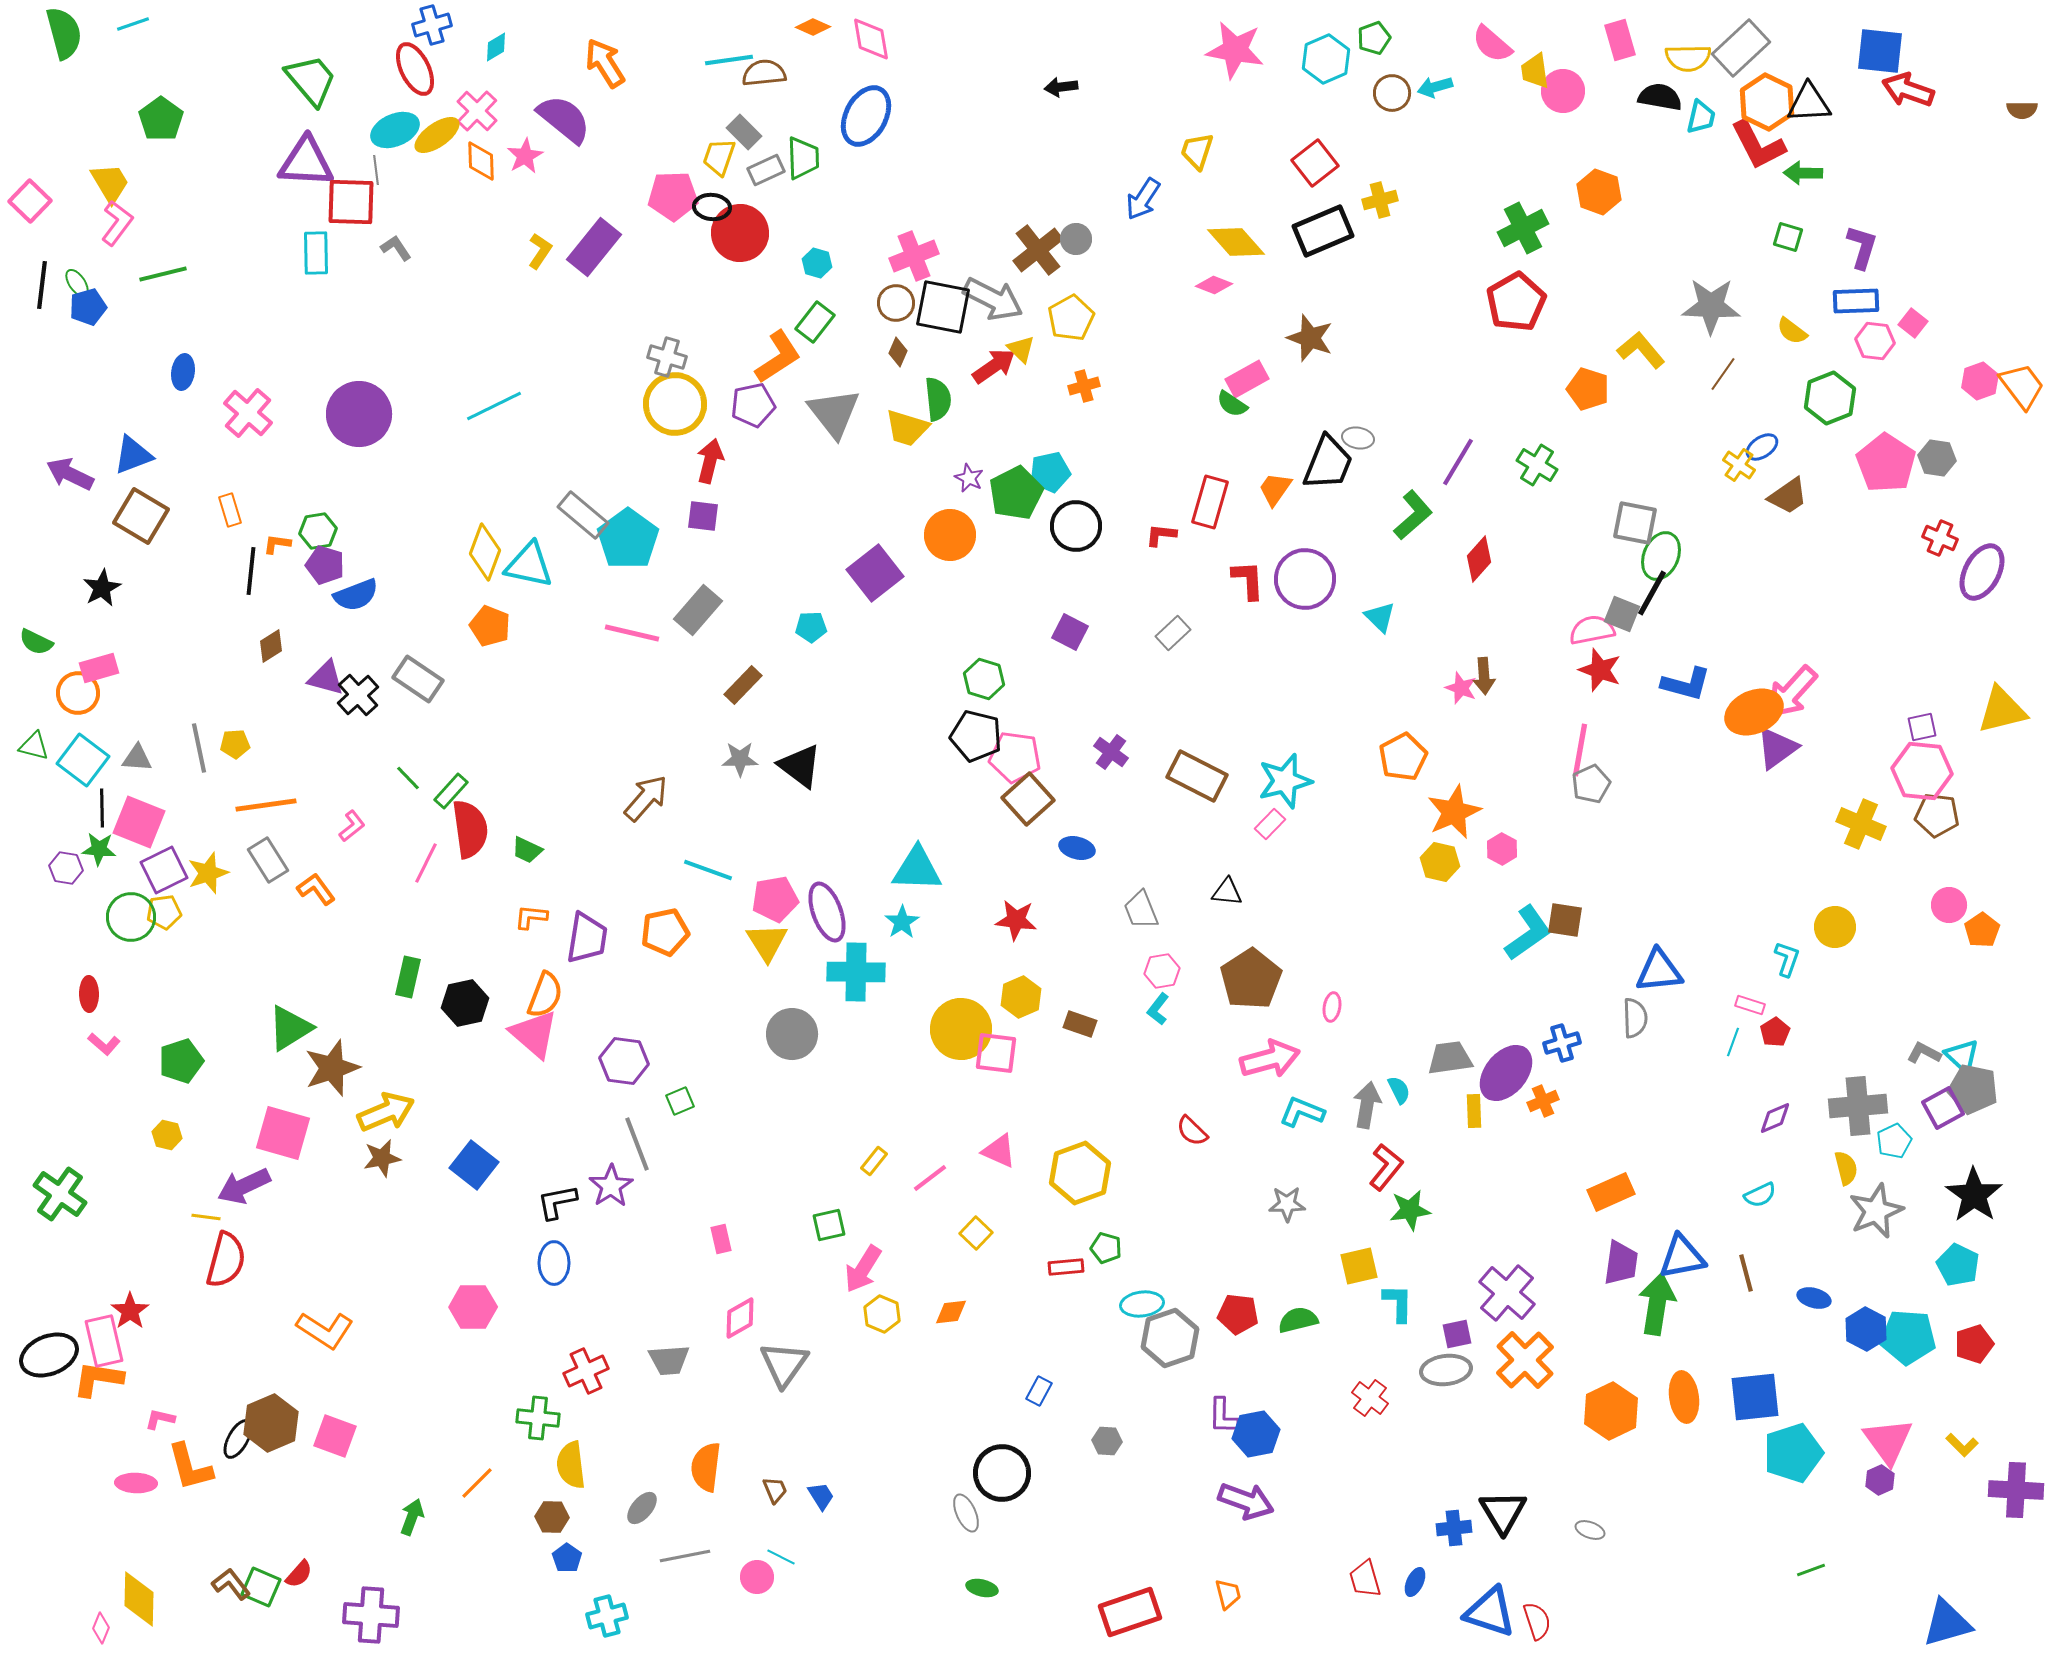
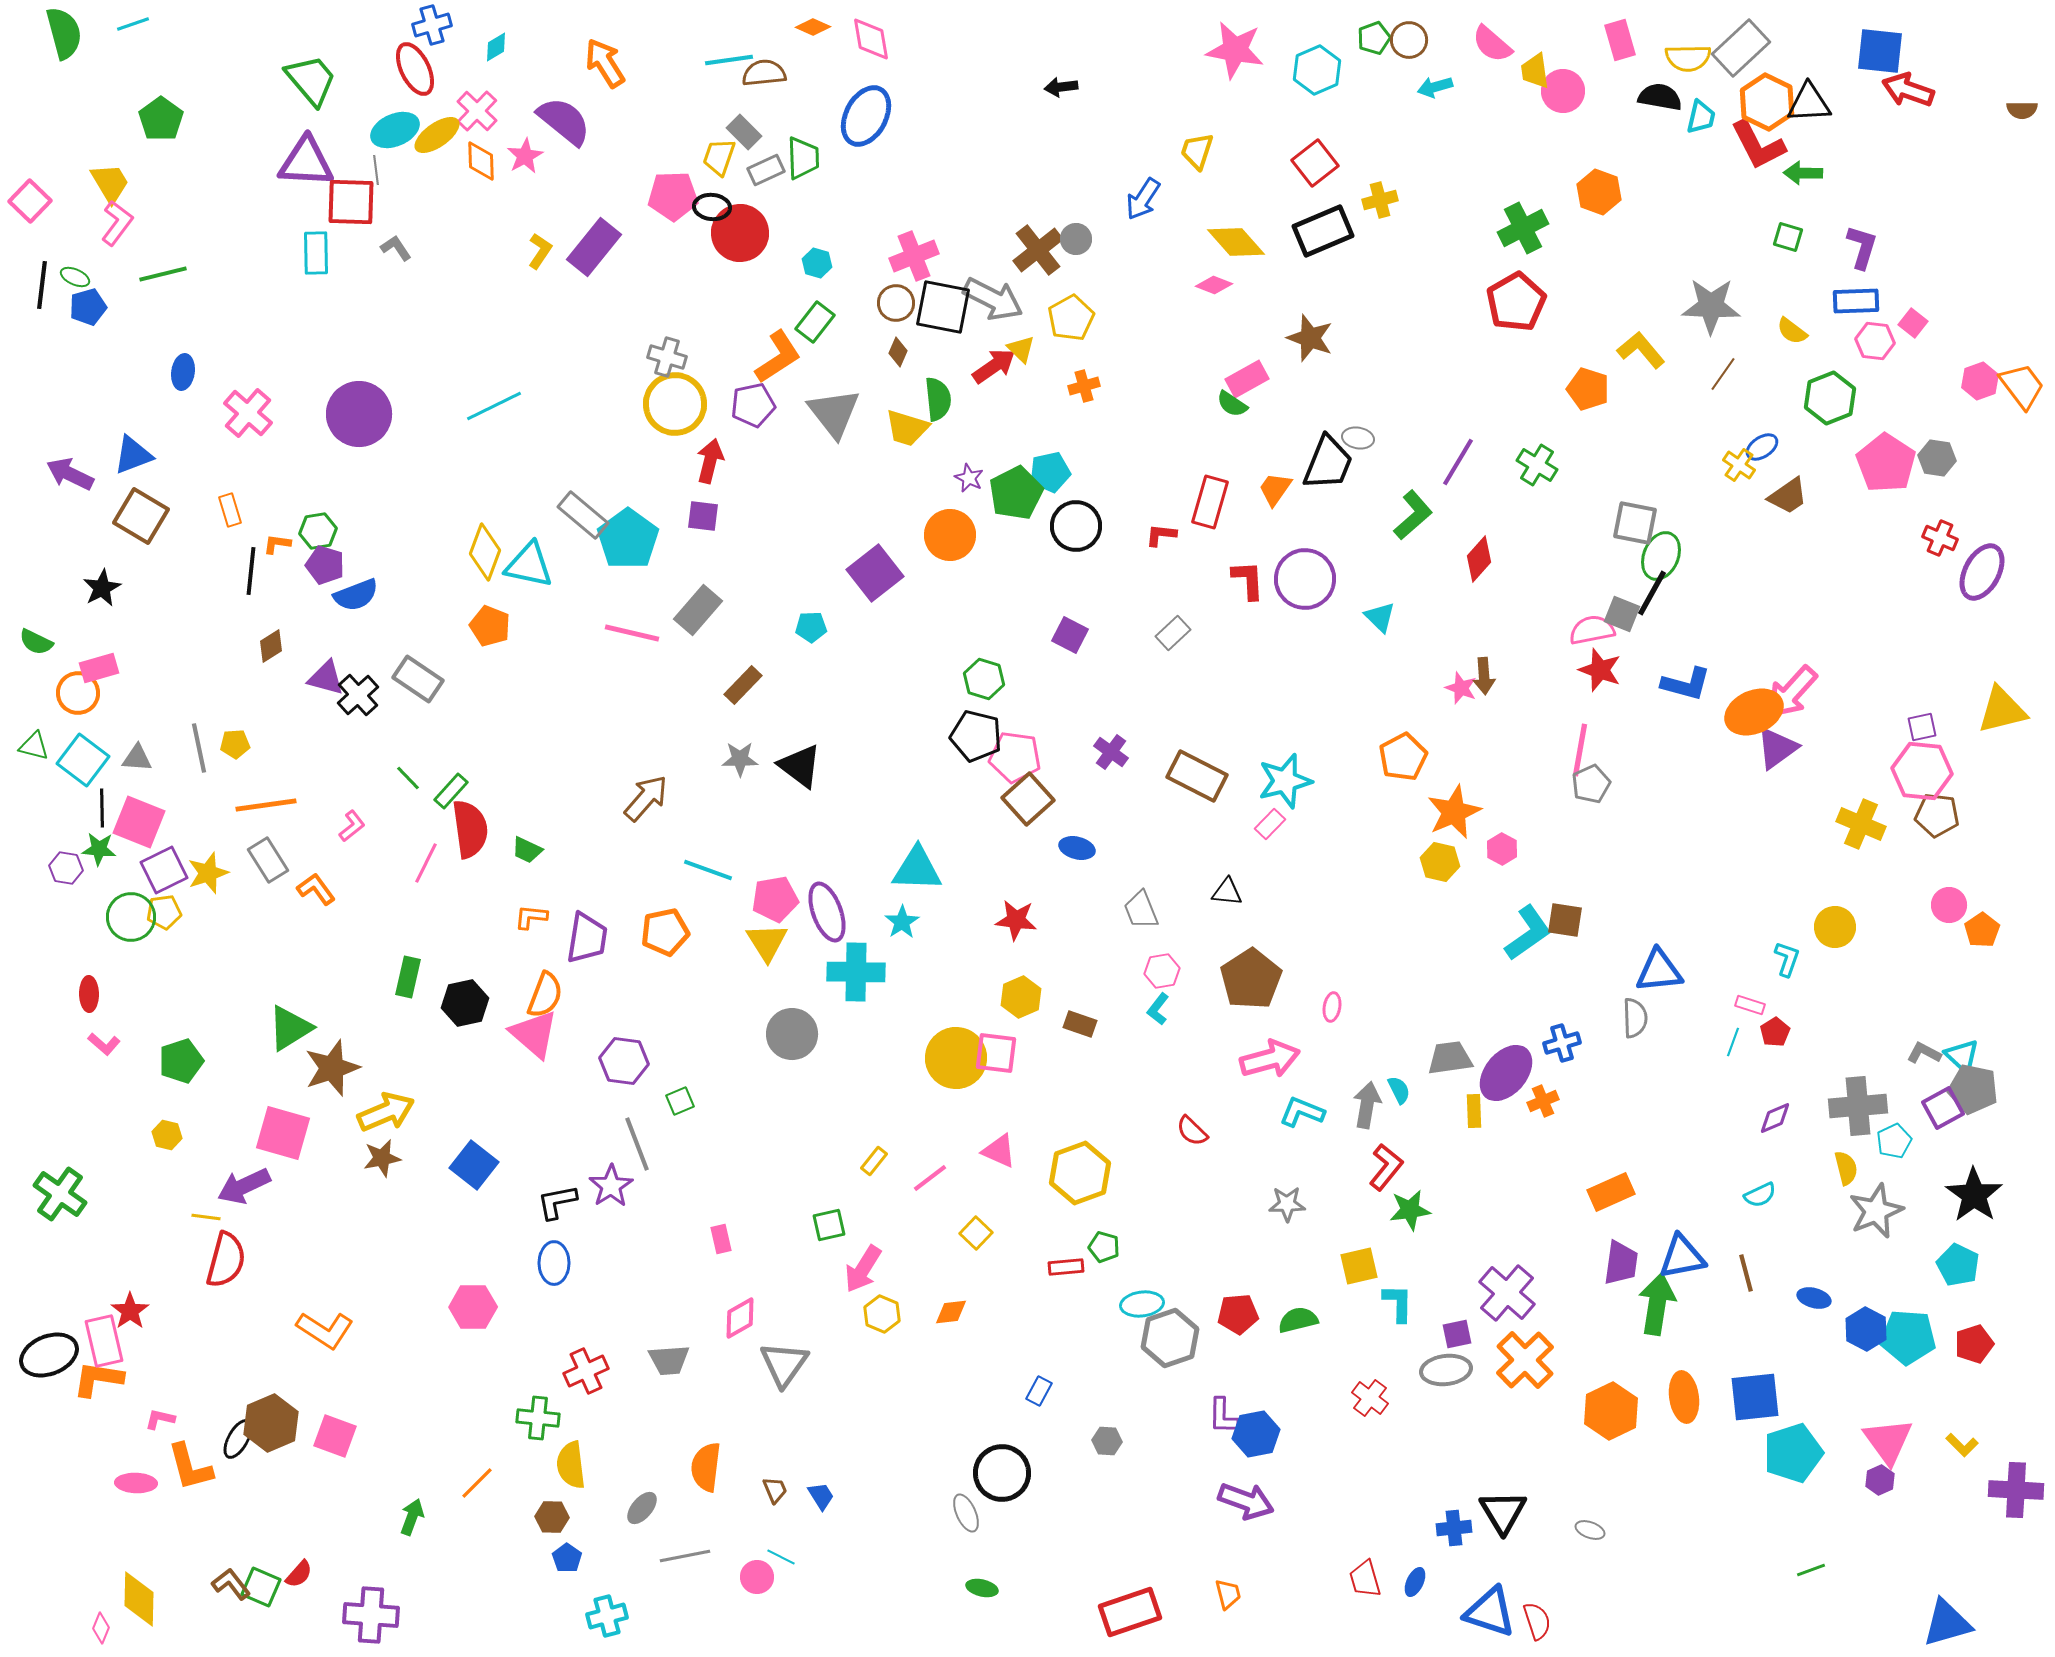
cyan hexagon at (1326, 59): moved 9 px left, 11 px down
brown circle at (1392, 93): moved 17 px right, 53 px up
purple semicircle at (564, 119): moved 2 px down
green ellipse at (77, 283): moved 2 px left, 6 px up; rotated 32 degrees counterclockwise
purple square at (1070, 632): moved 3 px down
yellow circle at (961, 1029): moved 5 px left, 29 px down
green pentagon at (1106, 1248): moved 2 px left, 1 px up
red pentagon at (1238, 1314): rotated 12 degrees counterclockwise
